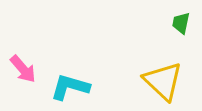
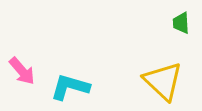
green trapezoid: rotated 15 degrees counterclockwise
pink arrow: moved 1 px left, 2 px down
